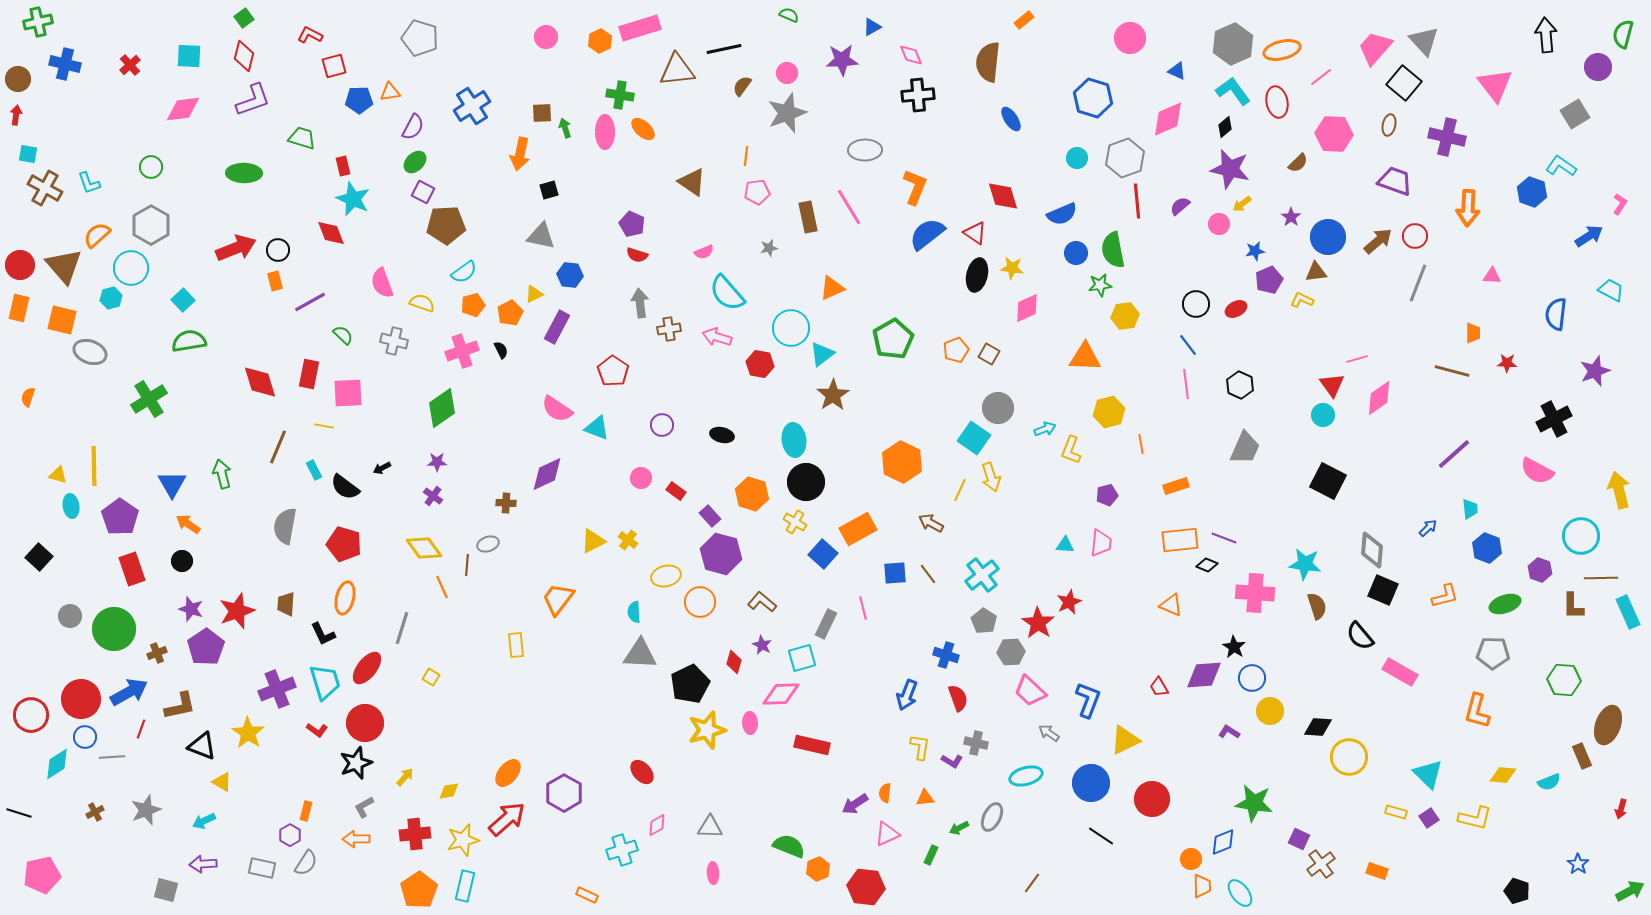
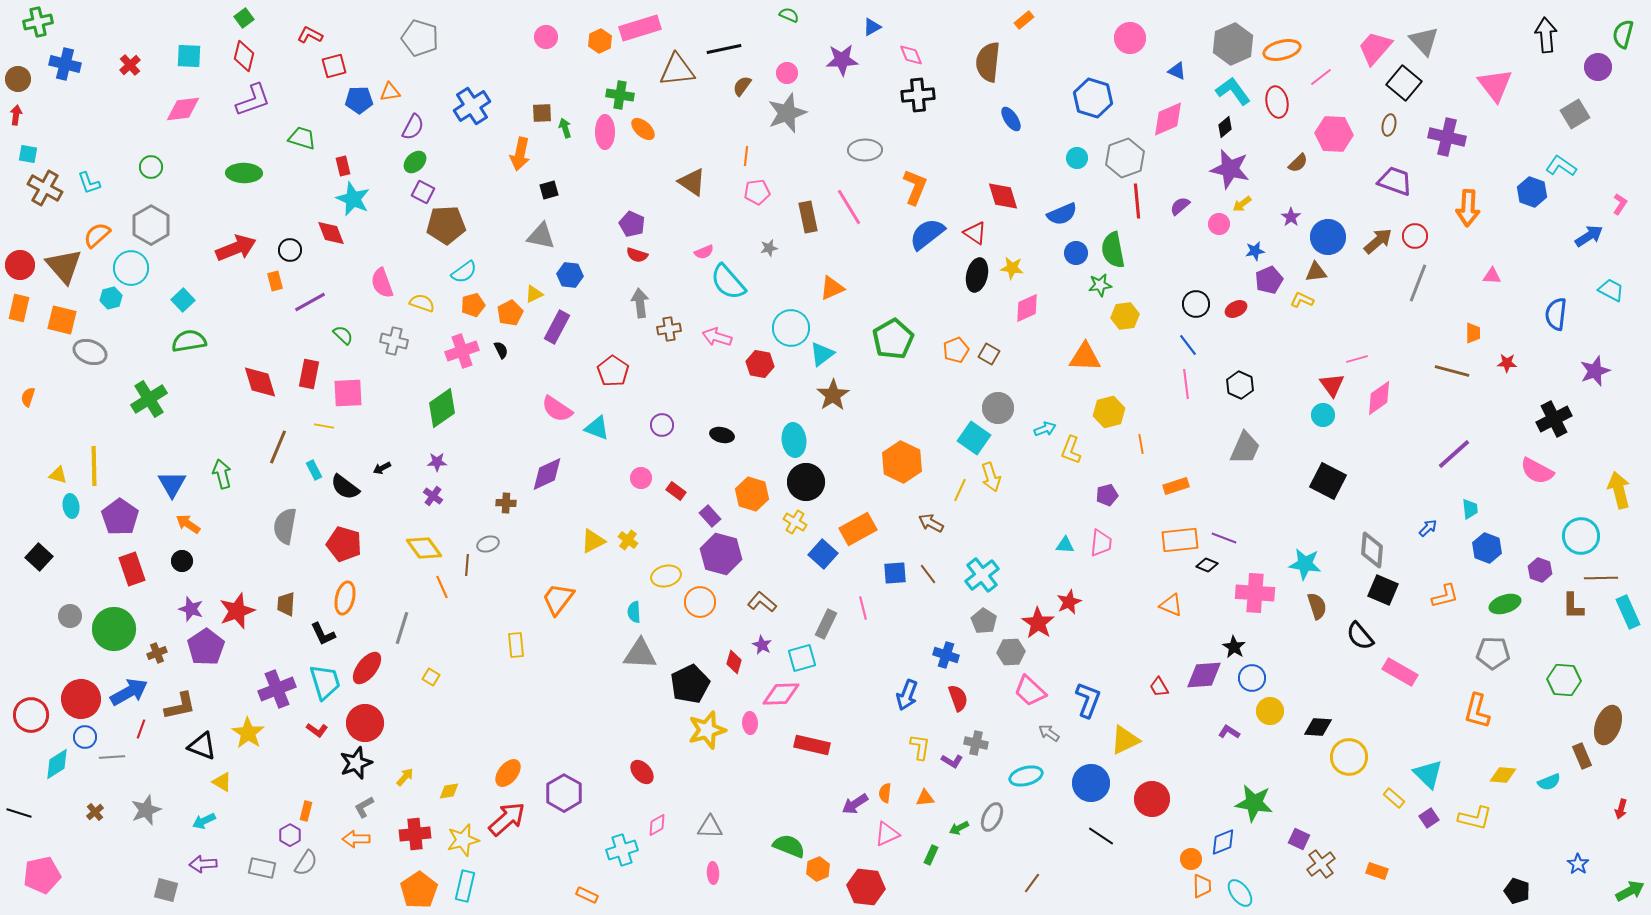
black circle at (278, 250): moved 12 px right
cyan semicircle at (727, 293): moved 1 px right, 11 px up
brown cross at (95, 812): rotated 12 degrees counterclockwise
yellow rectangle at (1396, 812): moved 2 px left, 14 px up; rotated 25 degrees clockwise
